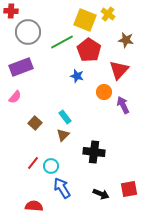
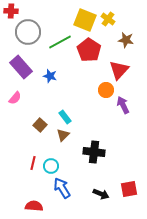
yellow cross: moved 5 px down
green line: moved 2 px left
purple rectangle: rotated 70 degrees clockwise
blue star: moved 27 px left
orange circle: moved 2 px right, 2 px up
pink semicircle: moved 1 px down
brown square: moved 5 px right, 2 px down
red line: rotated 24 degrees counterclockwise
